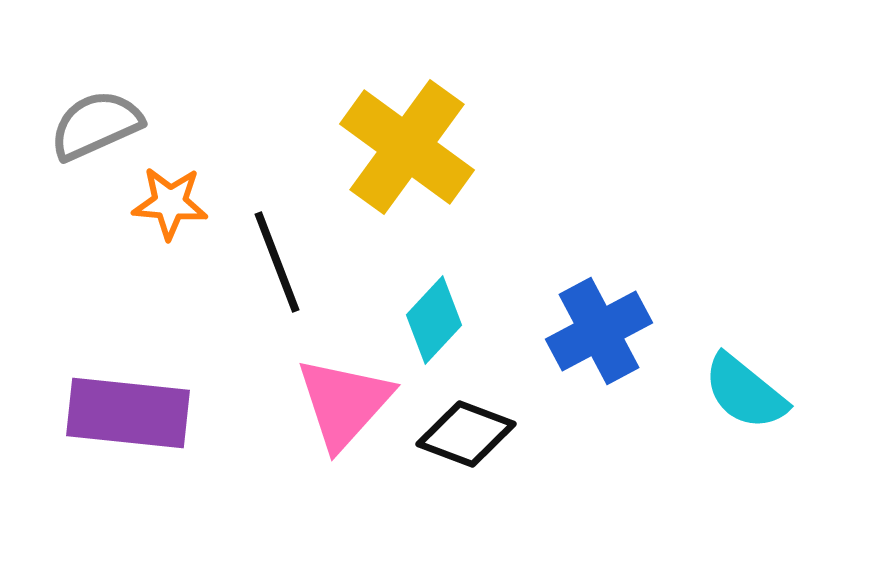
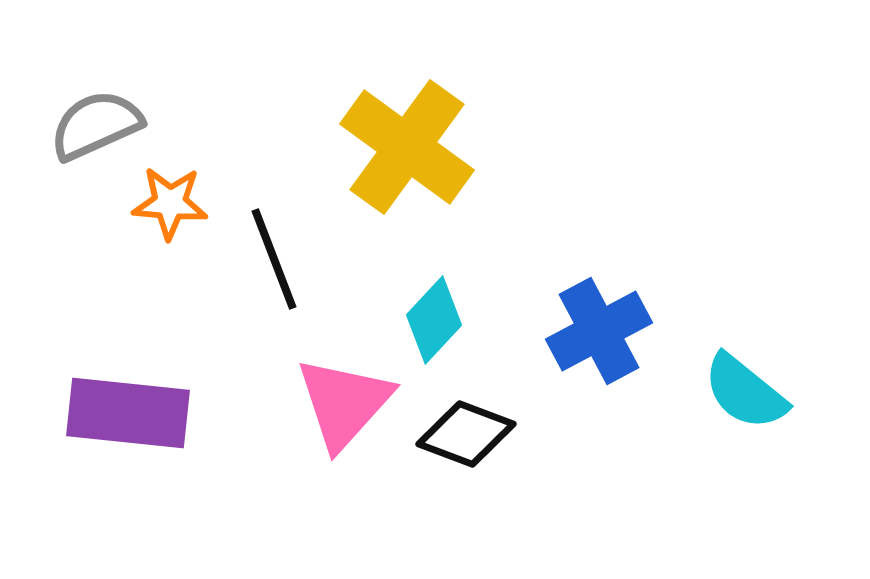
black line: moved 3 px left, 3 px up
